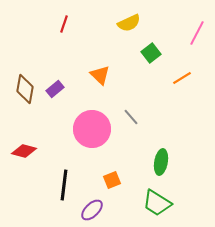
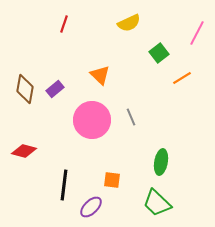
green square: moved 8 px right
gray line: rotated 18 degrees clockwise
pink circle: moved 9 px up
orange square: rotated 30 degrees clockwise
green trapezoid: rotated 12 degrees clockwise
purple ellipse: moved 1 px left, 3 px up
